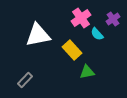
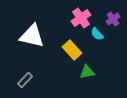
white triangle: moved 6 px left, 1 px down; rotated 24 degrees clockwise
